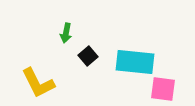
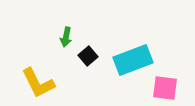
green arrow: moved 4 px down
cyan rectangle: moved 2 px left, 2 px up; rotated 27 degrees counterclockwise
pink square: moved 2 px right, 1 px up
